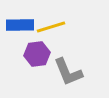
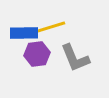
blue rectangle: moved 4 px right, 8 px down
gray L-shape: moved 7 px right, 14 px up
